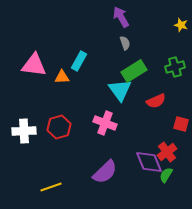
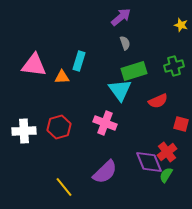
purple arrow: rotated 80 degrees clockwise
cyan rectangle: rotated 12 degrees counterclockwise
green cross: moved 1 px left, 1 px up
green rectangle: rotated 15 degrees clockwise
red semicircle: moved 2 px right
yellow line: moved 13 px right; rotated 70 degrees clockwise
